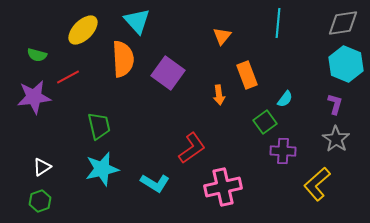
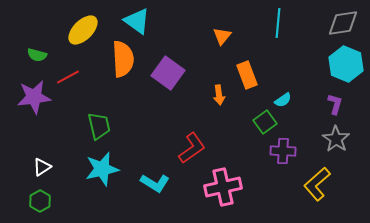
cyan triangle: rotated 12 degrees counterclockwise
cyan semicircle: moved 2 px left, 1 px down; rotated 18 degrees clockwise
green hexagon: rotated 10 degrees counterclockwise
